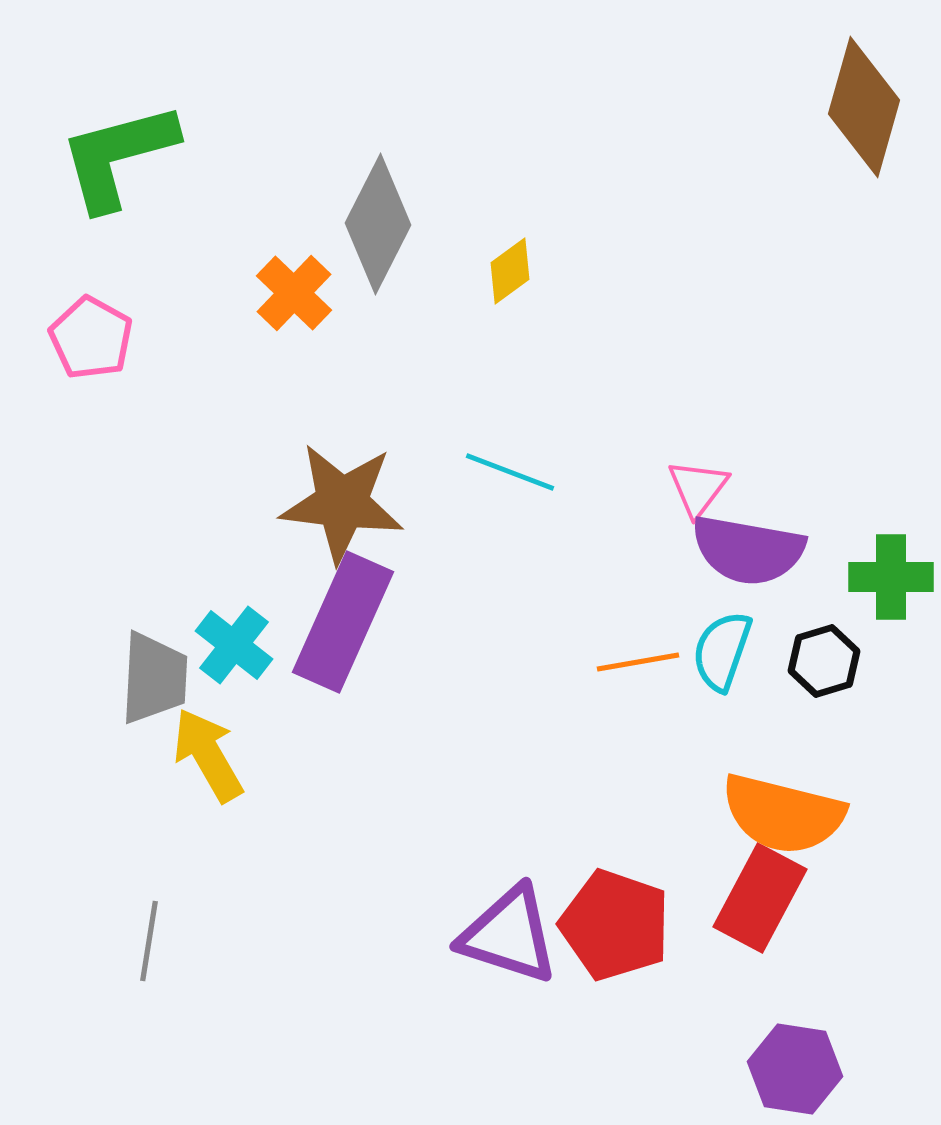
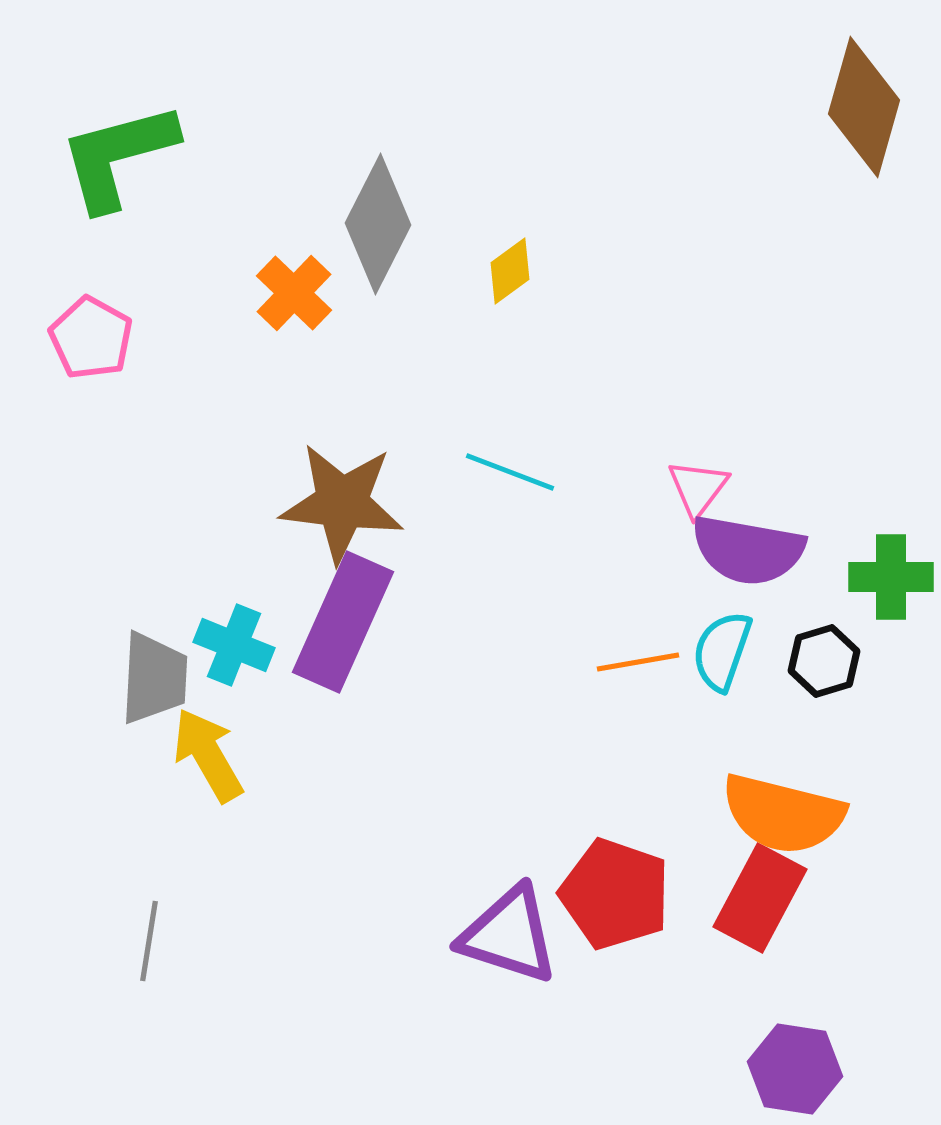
cyan cross: rotated 16 degrees counterclockwise
red pentagon: moved 31 px up
